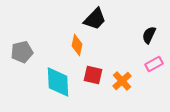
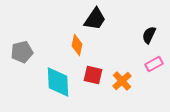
black trapezoid: rotated 10 degrees counterclockwise
